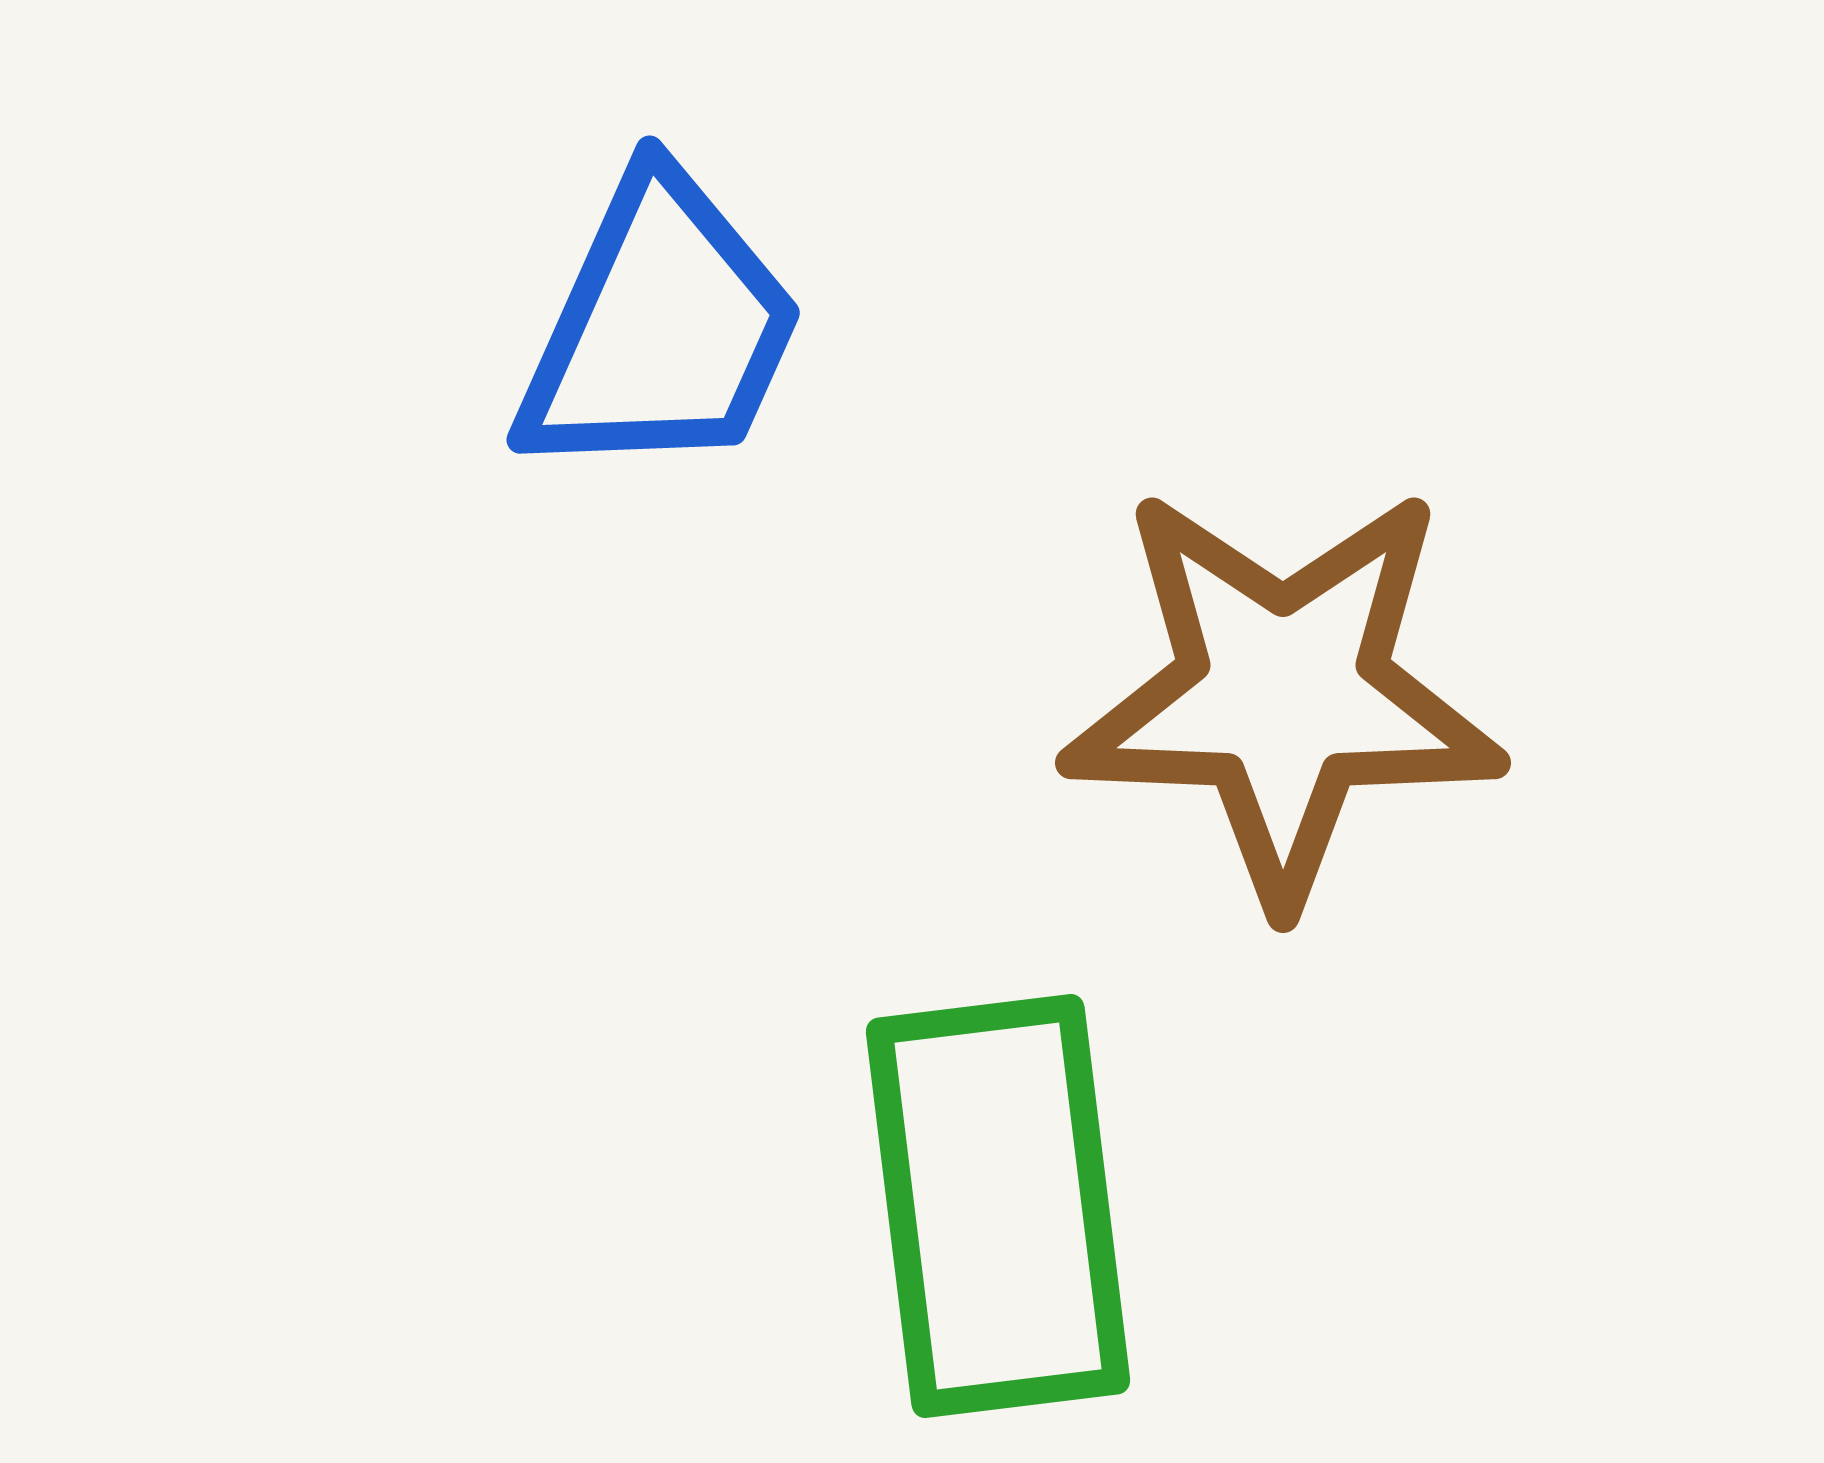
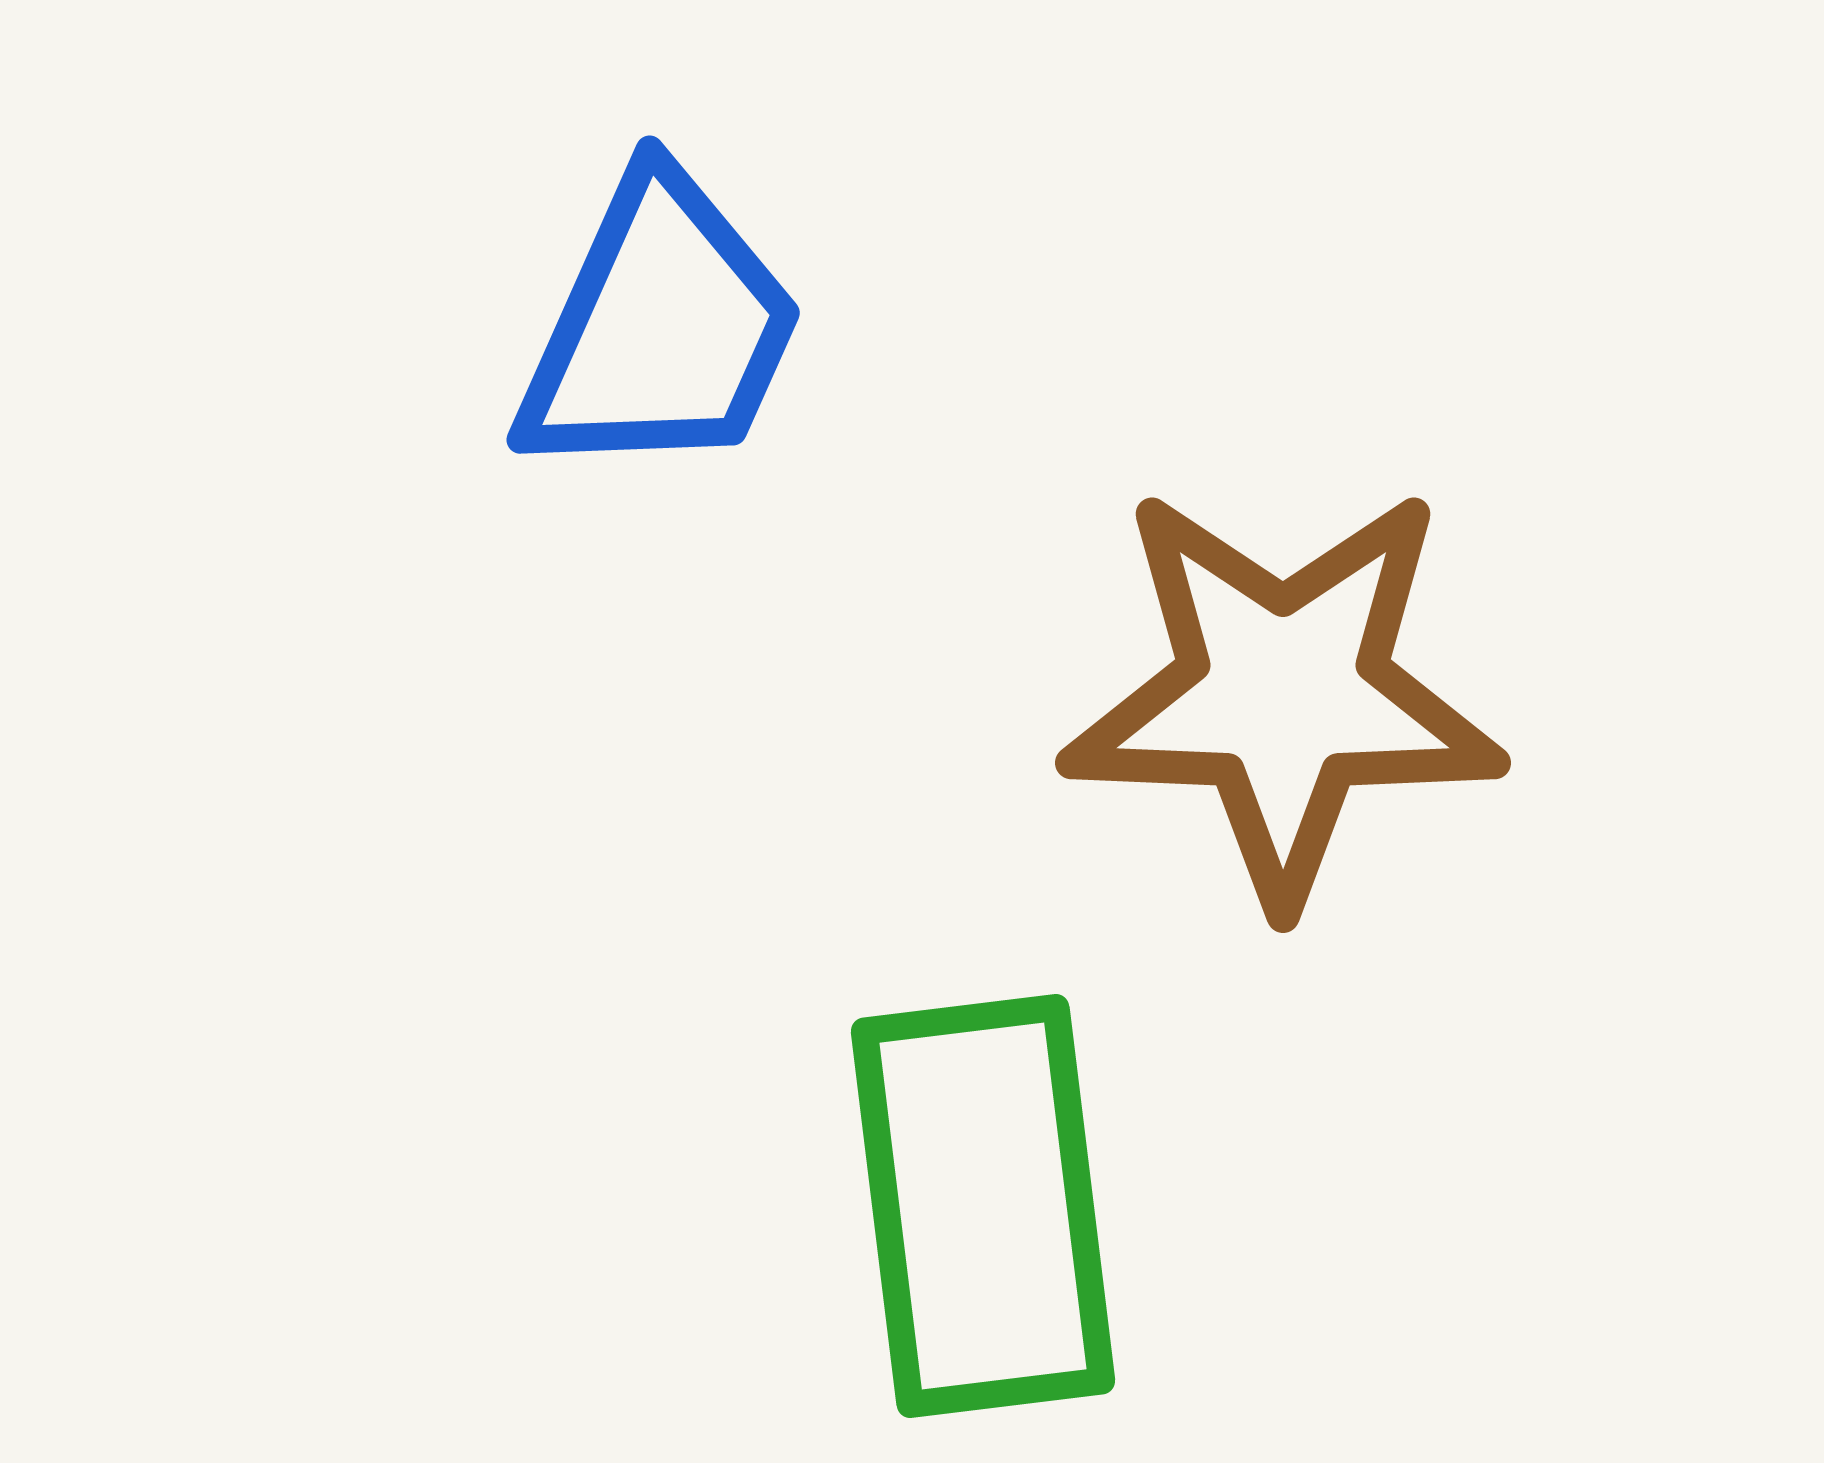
green rectangle: moved 15 px left
